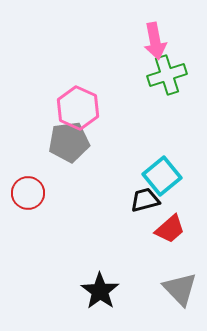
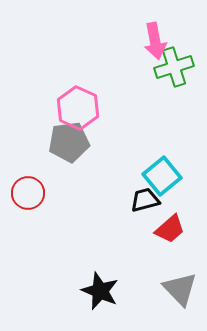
green cross: moved 7 px right, 8 px up
black star: rotated 12 degrees counterclockwise
